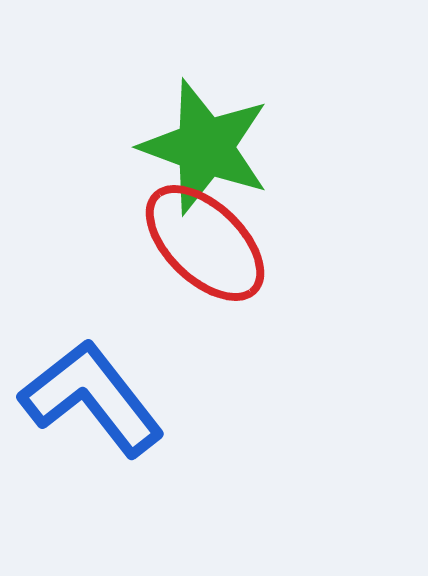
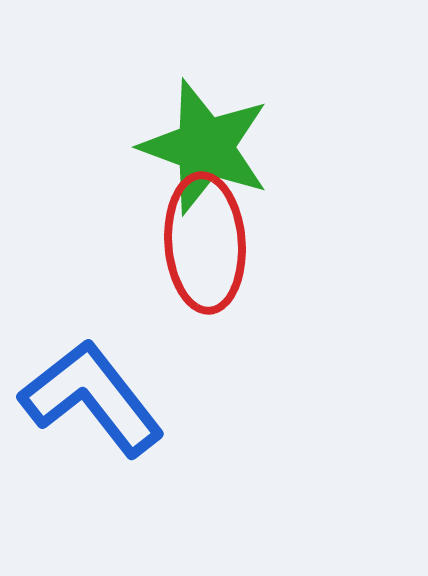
red ellipse: rotated 42 degrees clockwise
